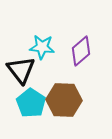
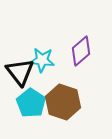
cyan star: moved 13 px down
black triangle: moved 1 px left, 2 px down
brown hexagon: moved 1 px left, 2 px down; rotated 16 degrees clockwise
